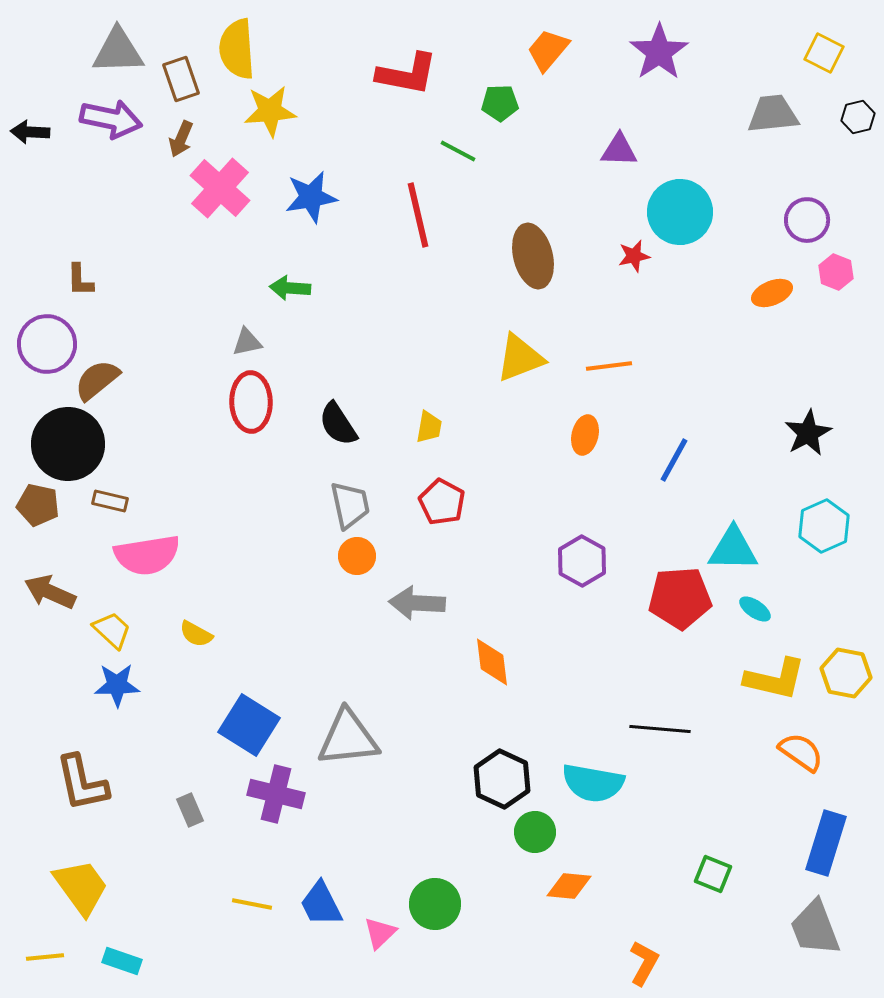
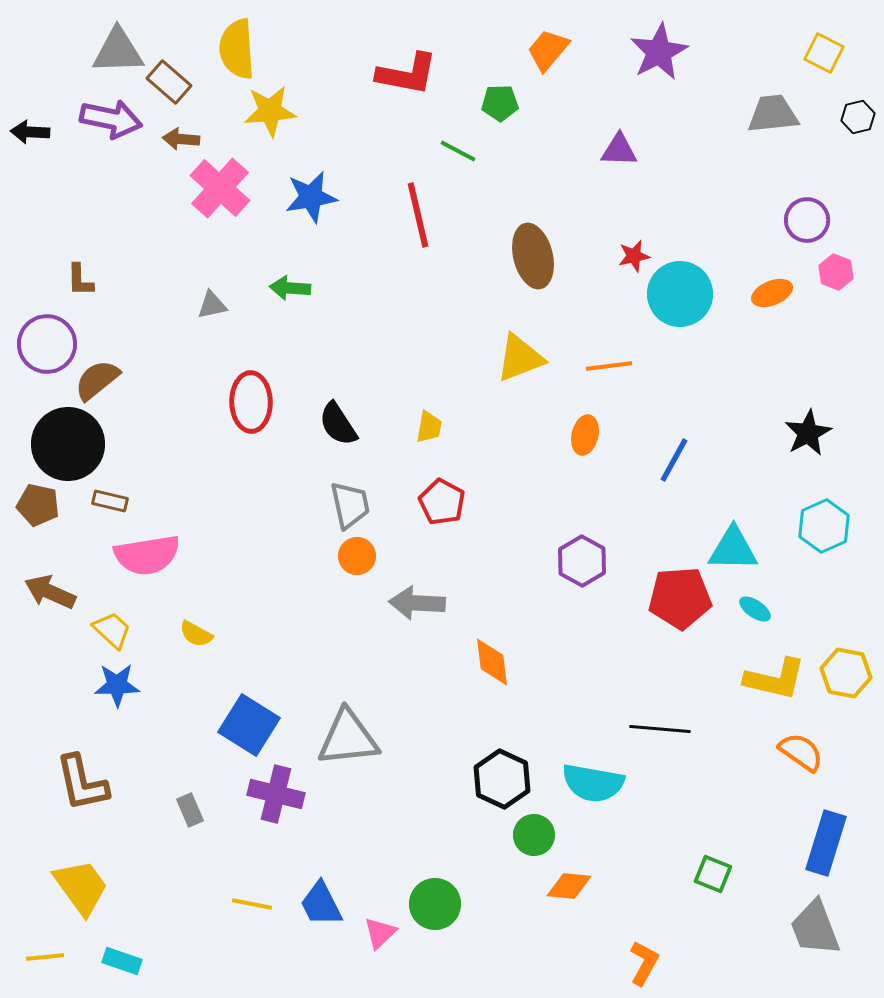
purple star at (659, 52): rotated 6 degrees clockwise
brown rectangle at (181, 79): moved 12 px left, 3 px down; rotated 30 degrees counterclockwise
brown arrow at (181, 139): rotated 72 degrees clockwise
cyan circle at (680, 212): moved 82 px down
gray triangle at (247, 342): moved 35 px left, 37 px up
green circle at (535, 832): moved 1 px left, 3 px down
